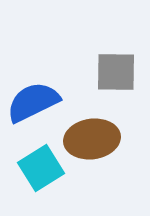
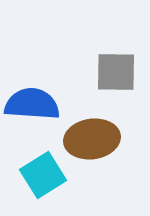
blue semicircle: moved 1 px left, 2 px down; rotated 30 degrees clockwise
cyan square: moved 2 px right, 7 px down
